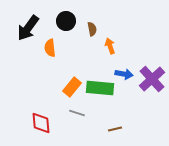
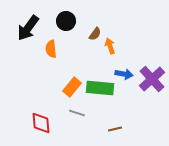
brown semicircle: moved 3 px right, 5 px down; rotated 48 degrees clockwise
orange semicircle: moved 1 px right, 1 px down
